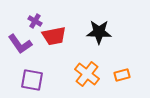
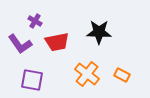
red trapezoid: moved 3 px right, 6 px down
orange rectangle: rotated 42 degrees clockwise
